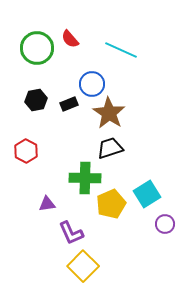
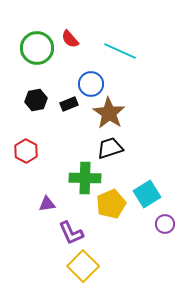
cyan line: moved 1 px left, 1 px down
blue circle: moved 1 px left
